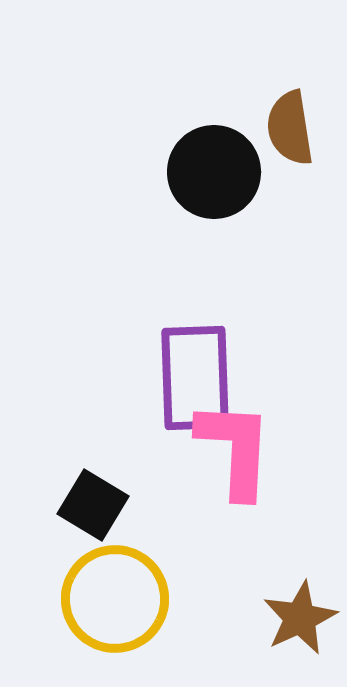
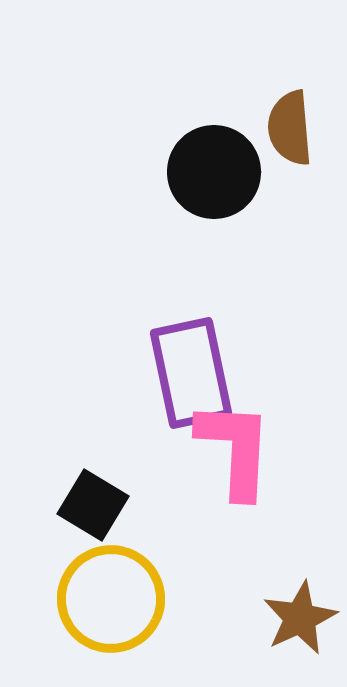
brown semicircle: rotated 4 degrees clockwise
purple rectangle: moved 4 px left, 5 px up; rotated 10 degrees counterclockwise
yellow circle: moved 4 px left
